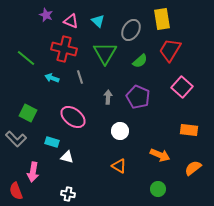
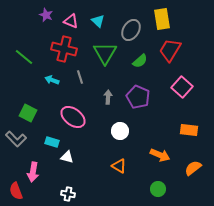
green line: moved 2 px left, 1 px up
cyan arrow: moved 2 px down
